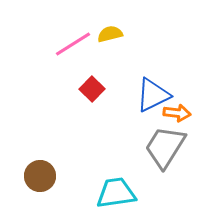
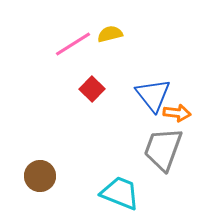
blue triangle: rotated 42 degrees counterclockwise
gray trapezoid: moved 2 px left, 2 px down; rotated 12 degrees counterclockwise
cyan trapezoid: moved 4 px right; rotated 30 degrees clockwise
